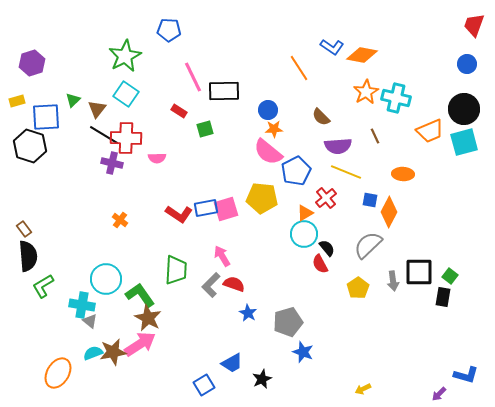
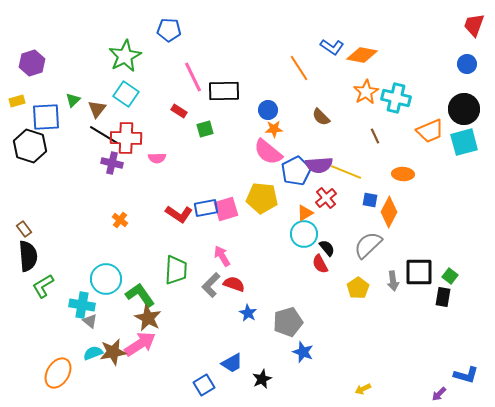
purple semicircle at (338, 146): moved 19 px left, 19 px down
